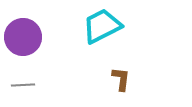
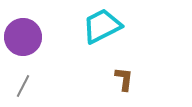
brown L-shape: moved 3 px right
gray line: moved 1 px down; rotated 60 degrees counterclockwise
